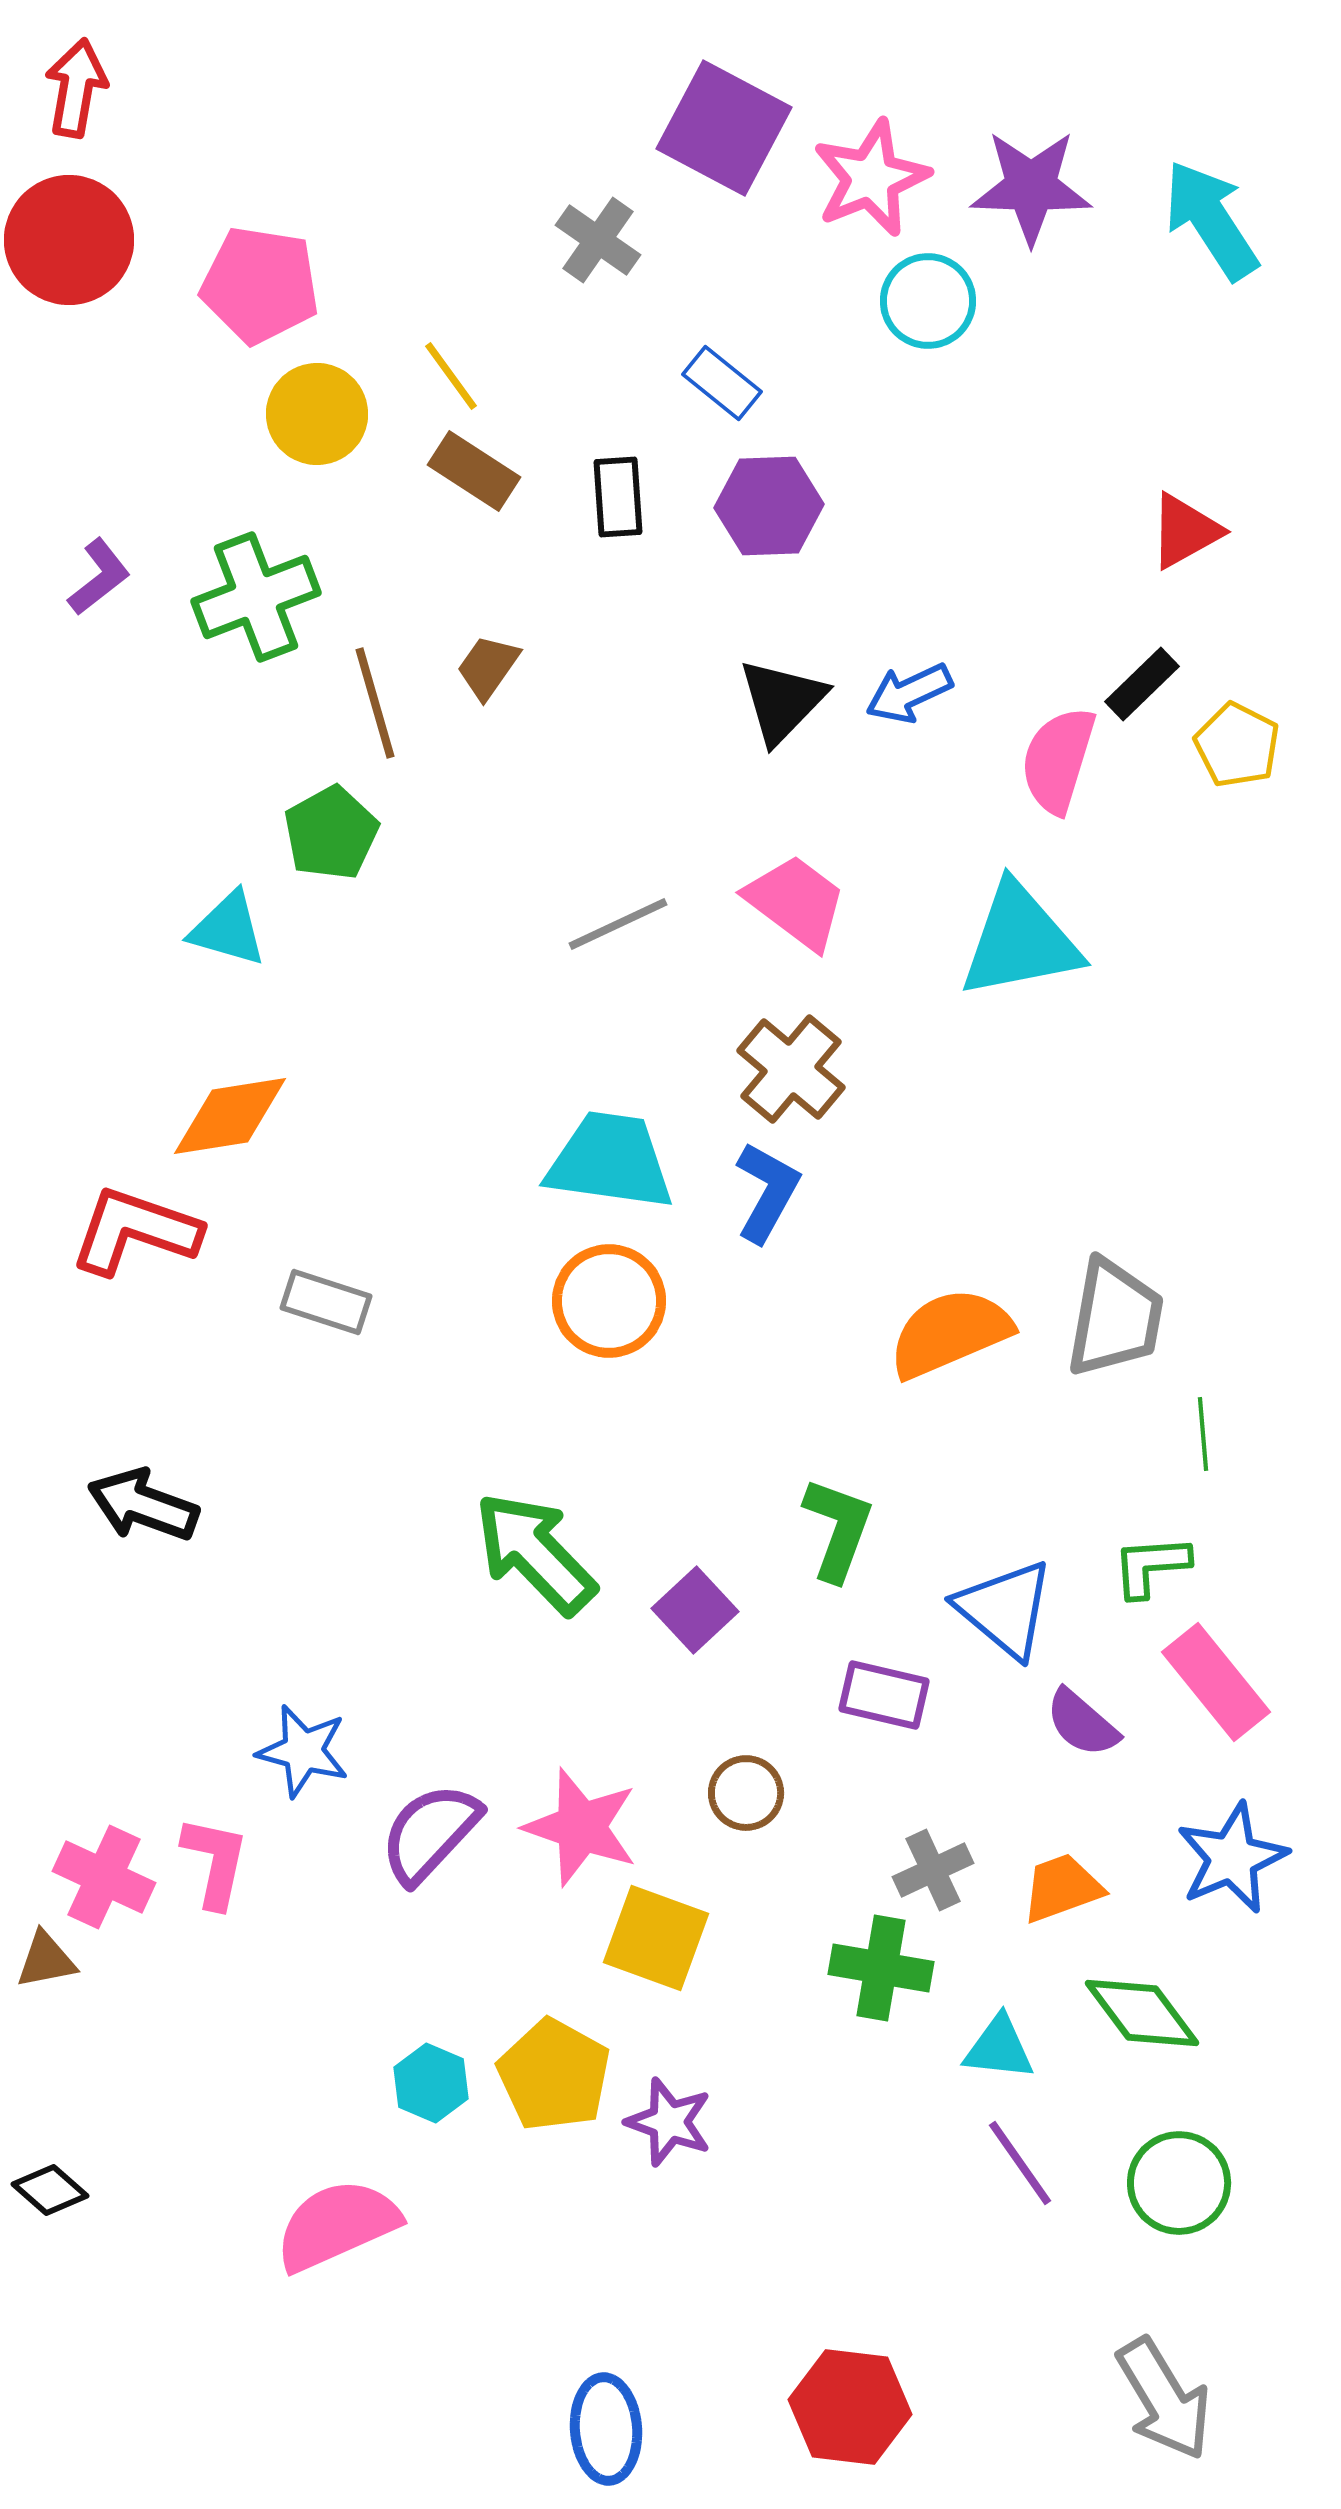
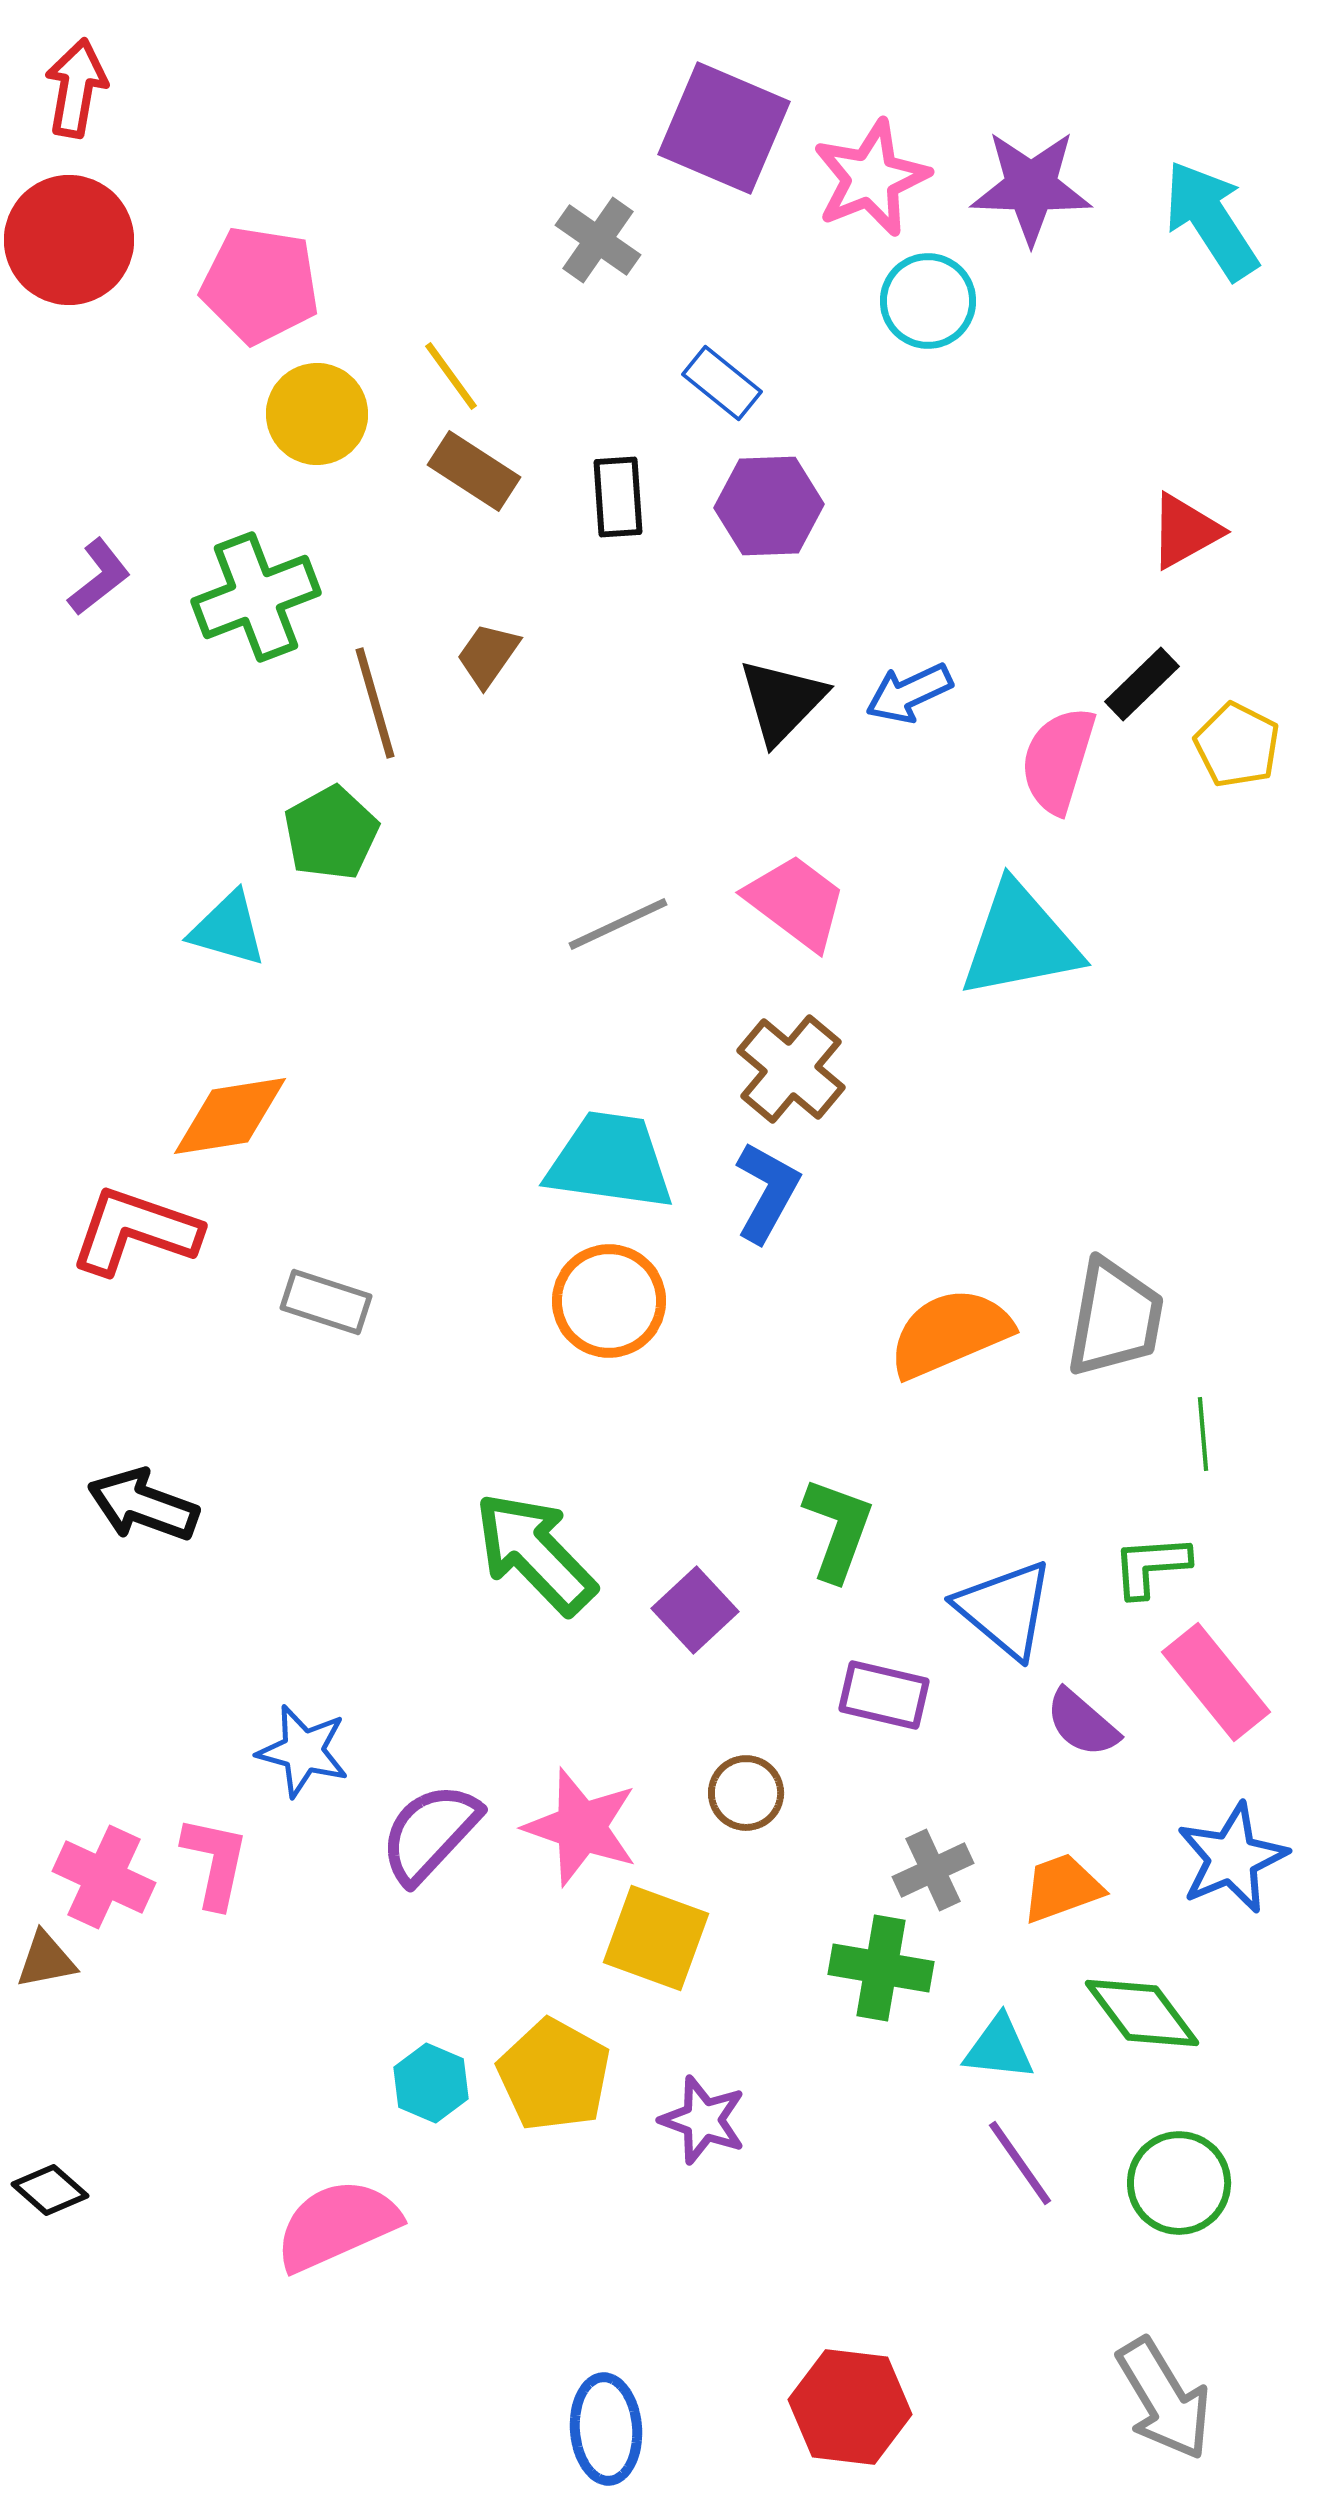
purple square at (724, 128): rotated 5 degrees counterclockwise
brown trapezoid at (488, 667): moved 12 px up
purple star at (669, 2122): moved 34 px right, 2 px up
